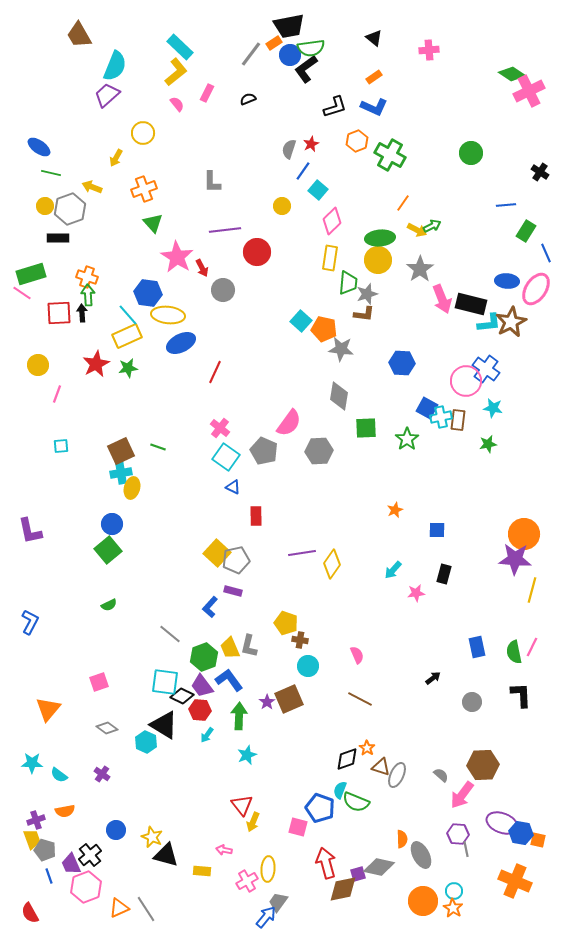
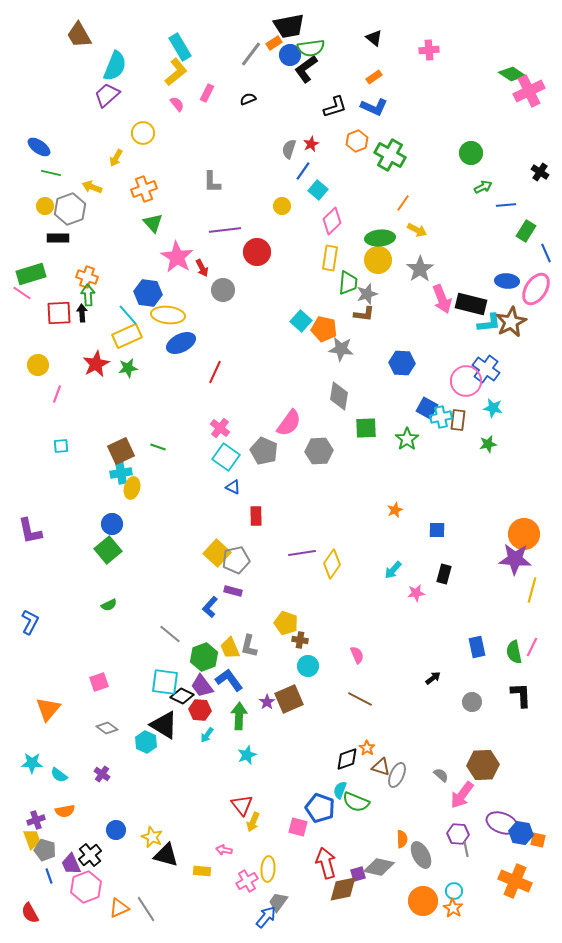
cyan rectangle at (180, 47): rotated 16 degrees clockwise
green arrow at (432, 226): moved 51 px right, 39 px up
